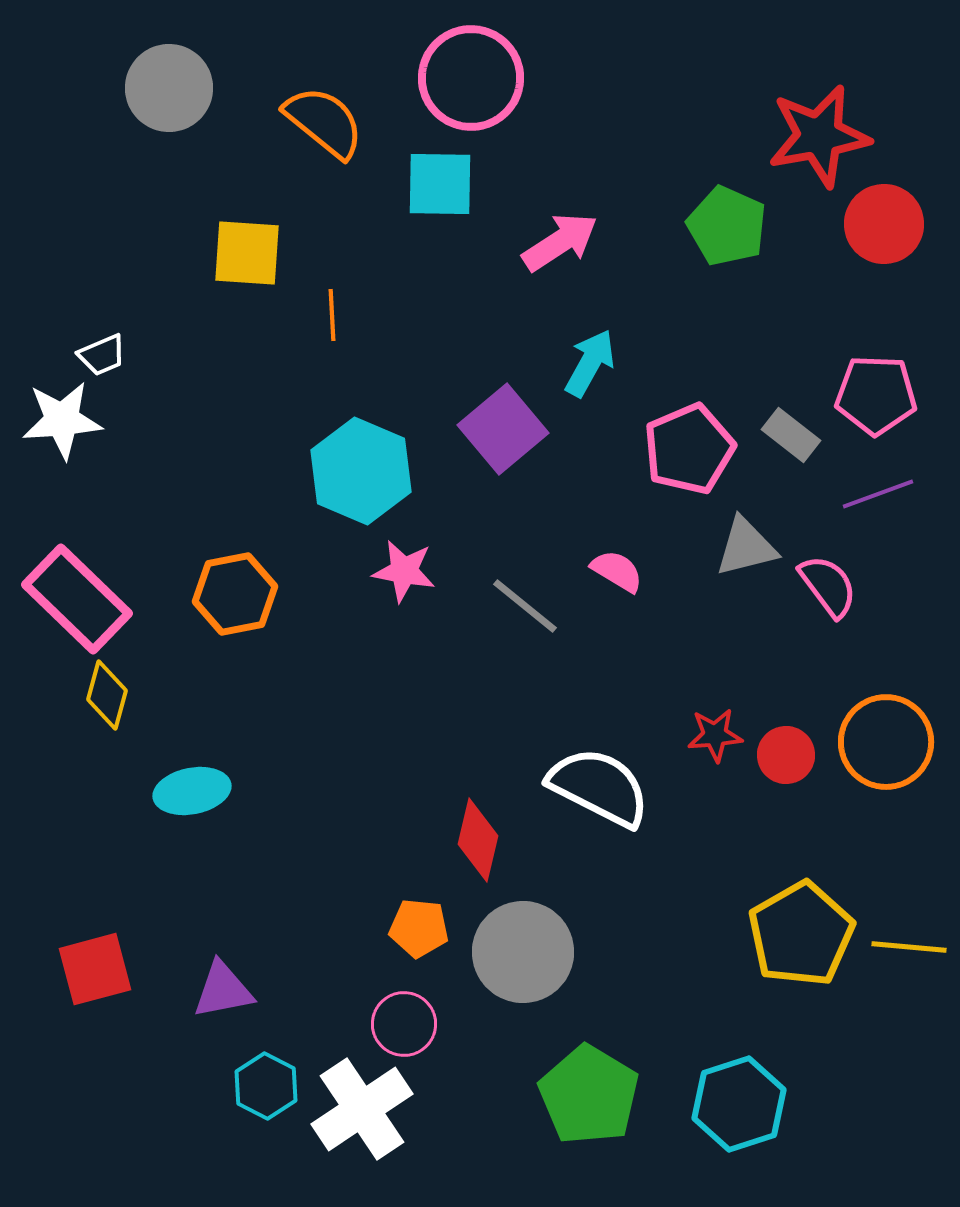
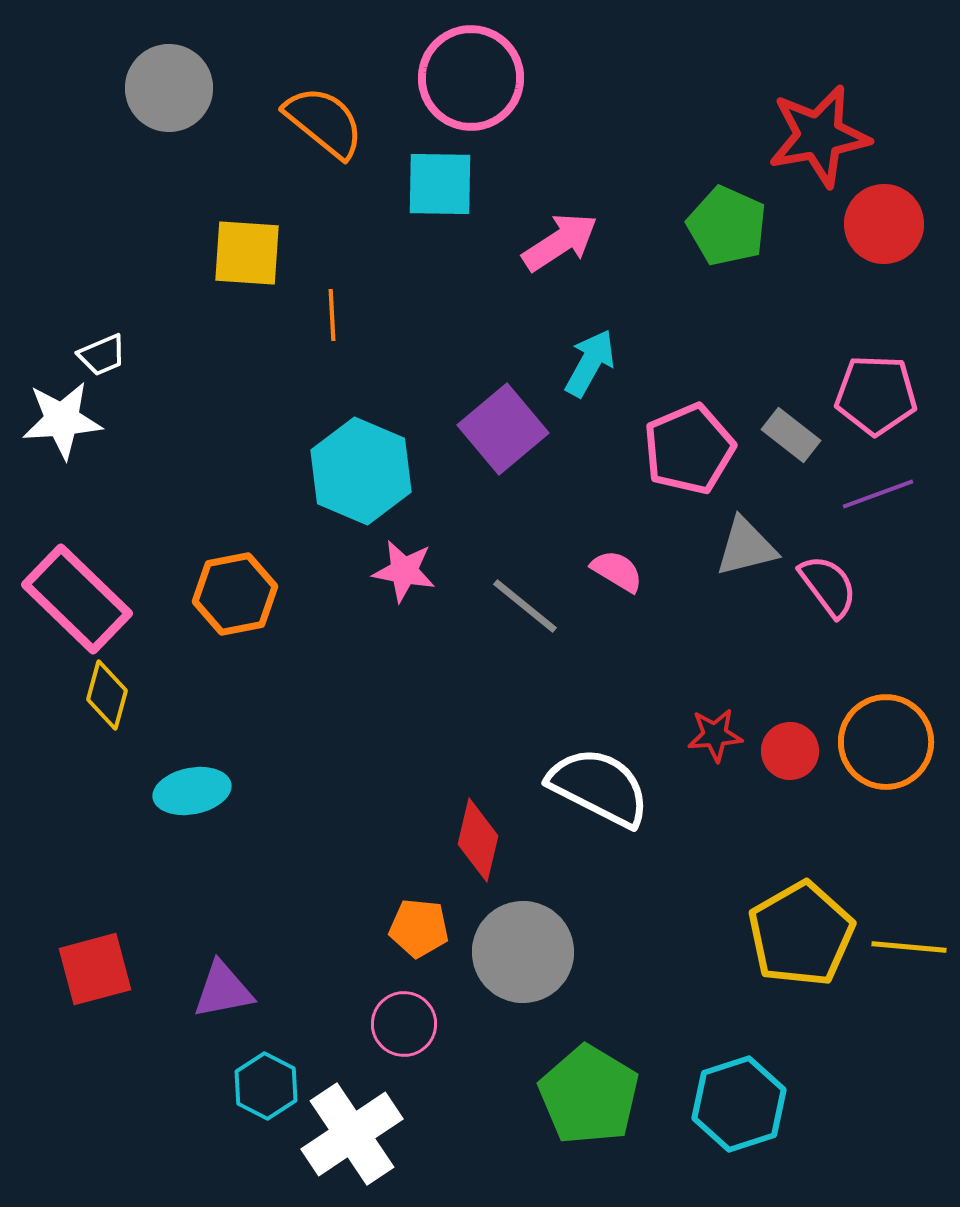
red circle at (786, 755): moved 4 px right, 4 px up
white cross at (362, 1109): moved 10 px left, 25 px down
